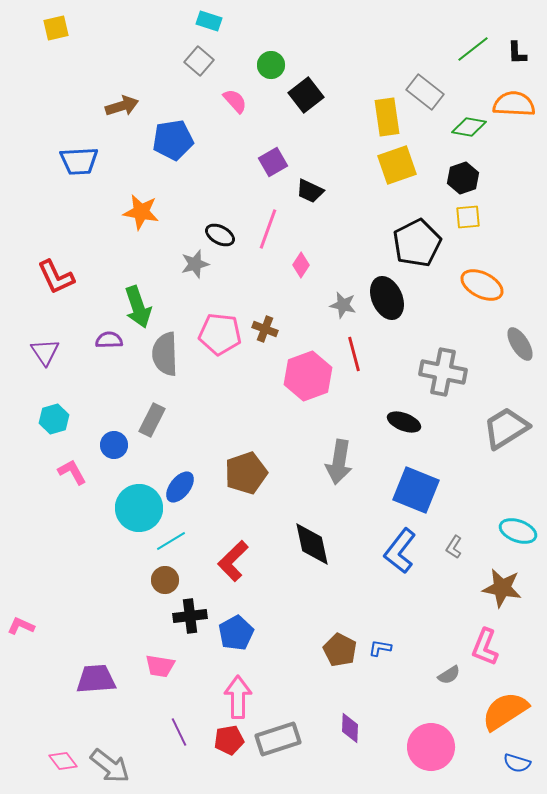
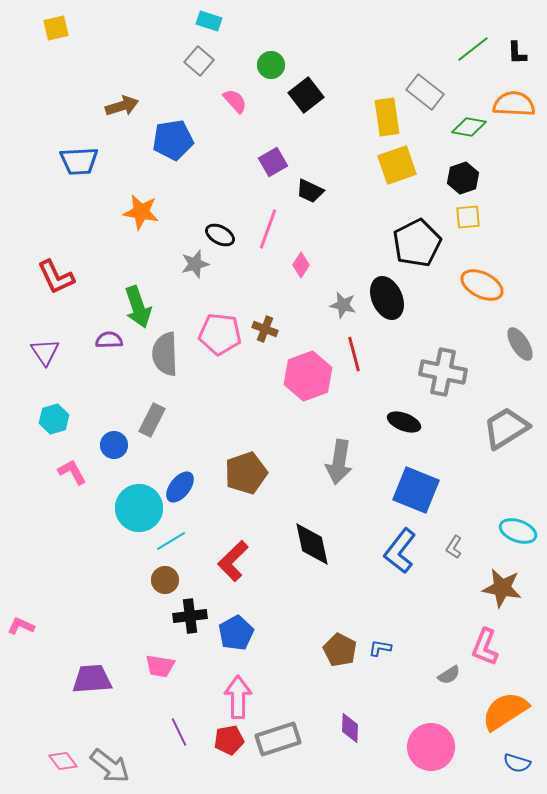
purple trapezoid at (96, 679): moved 4 px left
